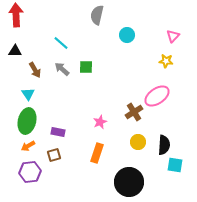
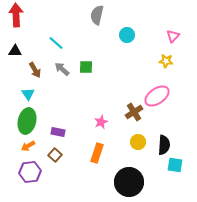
cyan line: moved 5 px left
pink star: moved 1 px right
brown square: moved 1 px right; rotated 32 degrees counterclockwise
